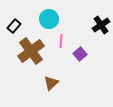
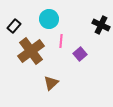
black cross: rotated 30 degrees counterclockwise
